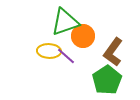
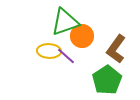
orange circle: moved 1 px left
brown L-shape: moved 3 px right, 3 px up
